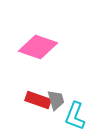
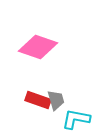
cyan L-shape: moved 1 px right, 3 px down; rotated 80 degrees clockwise
